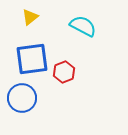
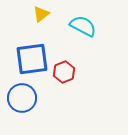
yellow triangle: moved 11 px right, 3 px up
